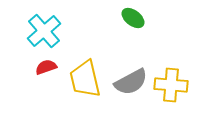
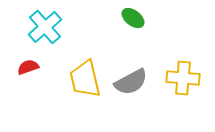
cyan cross: moved 1 px right, 4 px up
red semicircle: moved 18 px left
yellow cross: moved 12 px right, 7 px up
